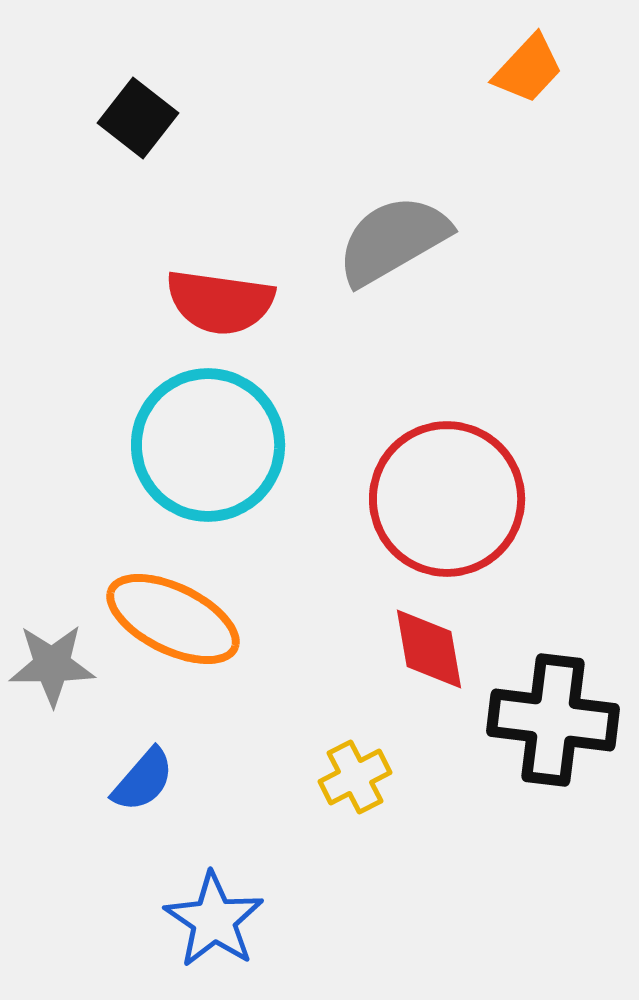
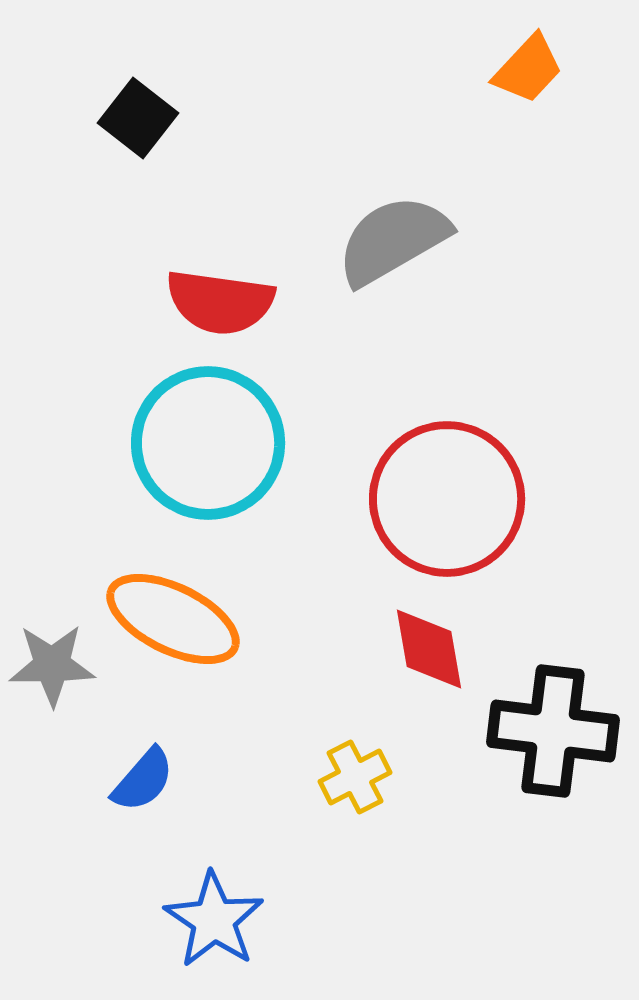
cyan circle: moved 2 px up
black cross: moved 11 px down
